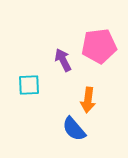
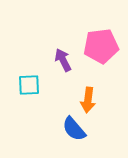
pink pentagon: moved 2 px right
